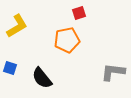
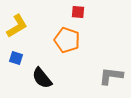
red square: moved 1 px left, 1 px up; rotated 24 degrees clockwise
orange pentagon: rotated 30 degrees clockwise
blue square: moved 6 px right, 10 px up
gray L-shape: moved 2 px left, 4 px down
